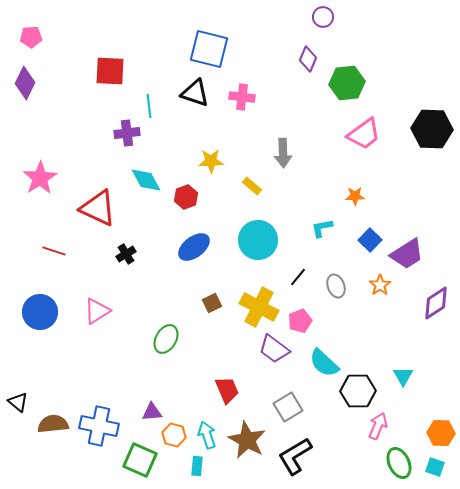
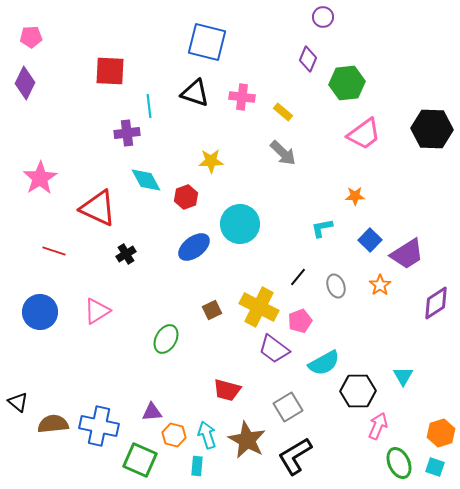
blue square at (209, 49): moved 2 px left, 7 px up
gray arrow at (283, 153): rotated 44 degrees counterclockwise
yellow rectangle at (252, 186): moved 31 px right, 74 px up
cyan circle at (258, 240): moved 18 px left, 16 px up
brown square at (212, 303): moved 7 px down
cyan semicircle at (324, 363): rotated 72 degrees counterclockwise
red trapezoid at (227, 390): rotated 128 degrees clockwise
orange hexagon at (441, 433): rotated 20 degrees counterclockwise
